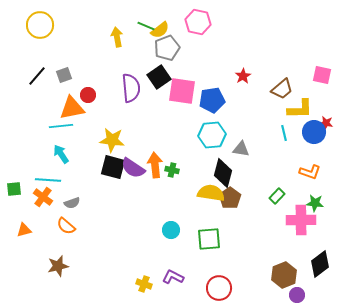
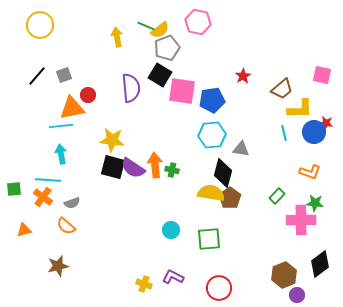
black square at (159, 77): moved 1 px right, 2 px up; rotated 25 degrees counterclockwise
cyan arrow at (61, 154): rotated 24 degrees clockwise
